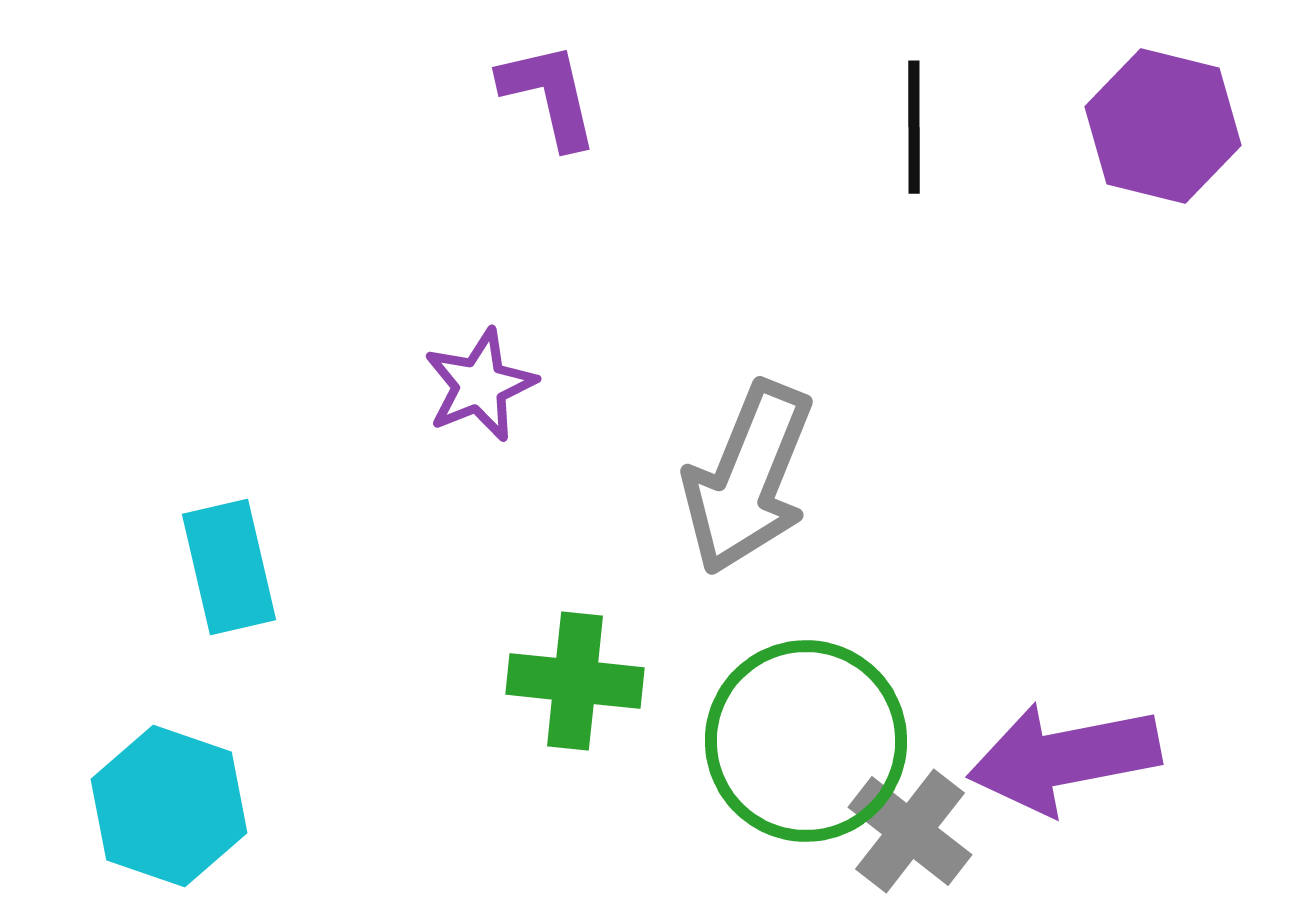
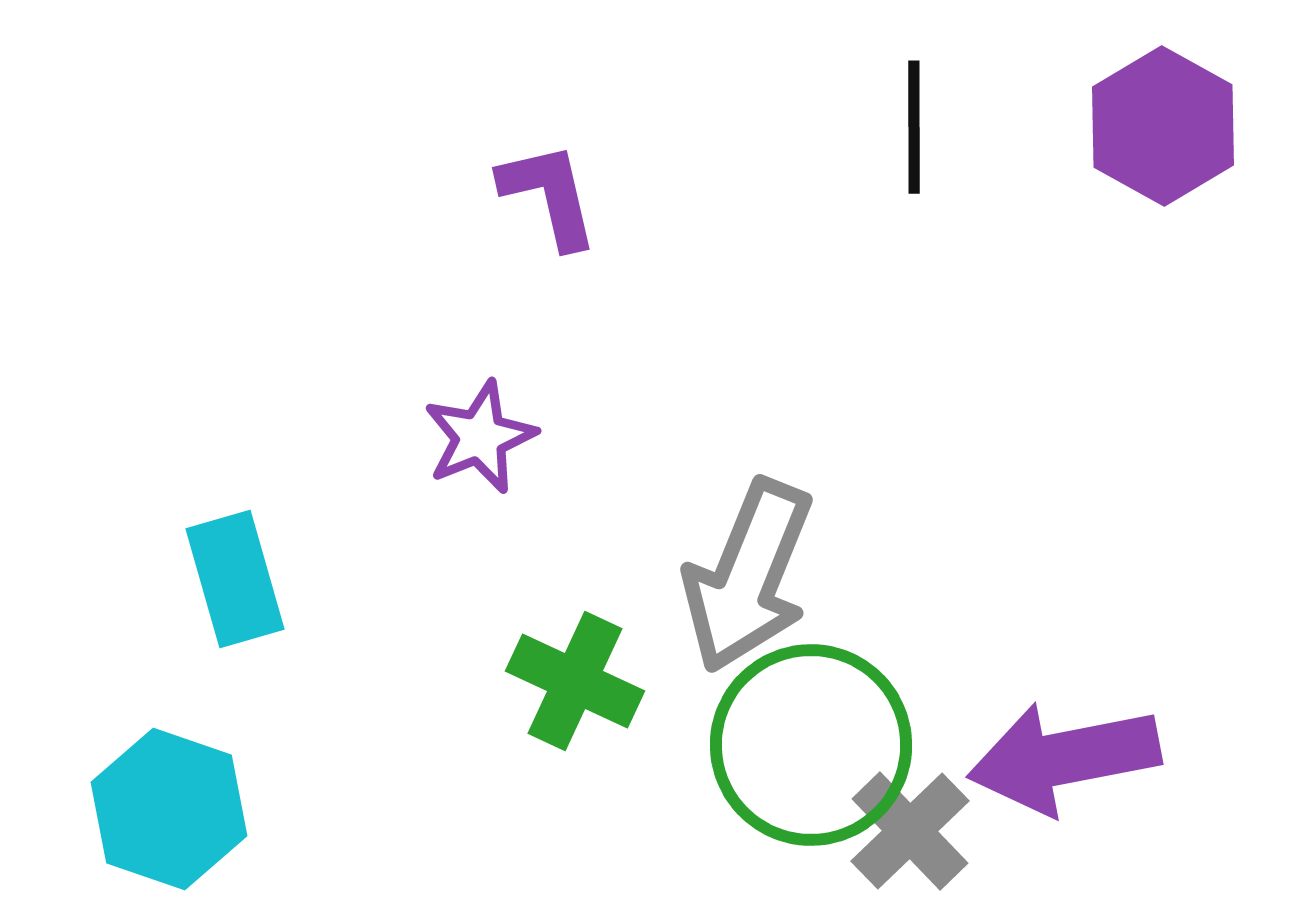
purple L-shape: moved 100 px down
purple hexagon: rotated 15 degrees clockwise
purple star: moved 52 px down
gray arrow: moved 98 px down
cyan rectangle: moved 6 px right, 12 px down; rotated 3 degrees counterclockwise
green cross: rotated 19 degrees clockwise
green circle: moved 5 px right, 4 px down
cyan hexagon: moved 3 px down
gray cross: rotated 8 degrees clockwise
